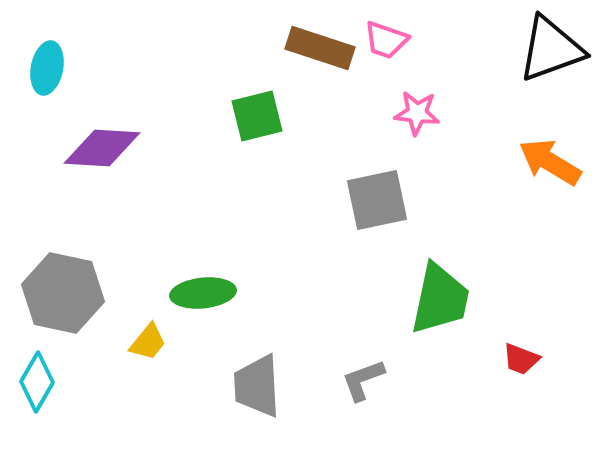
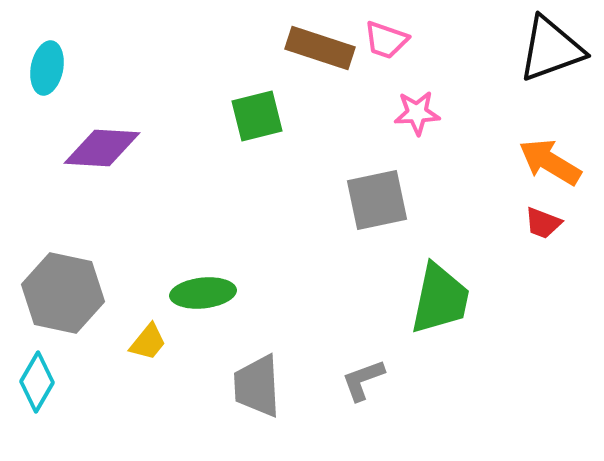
pink star: rotated 9 degrees counterclockwise
red trapezoid: moved 22 px right, 136 px up
